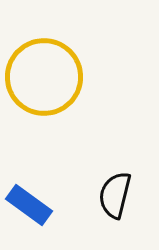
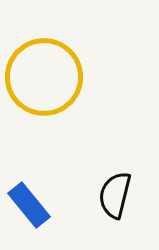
blue rectangle: rotated 15 degrees clockwise
